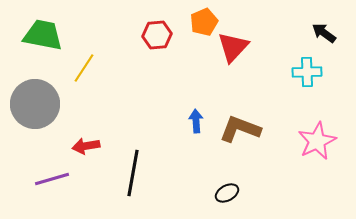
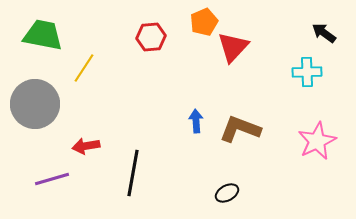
red hexagon: moved 6 px left, 2 px down
